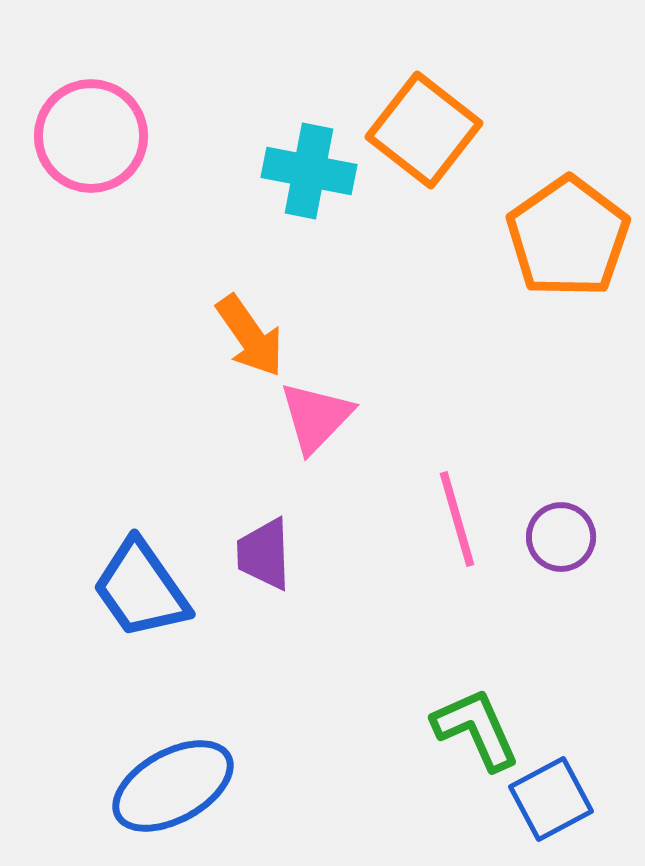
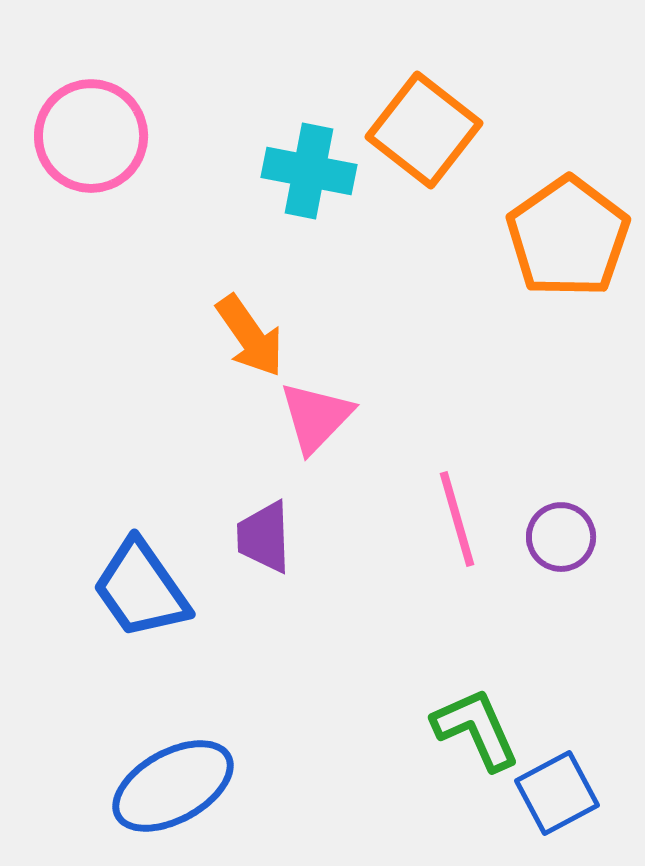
purple trapezoid: moved 17 px up
blue square: moved 6 px right, 6 px up
